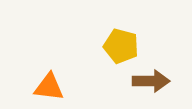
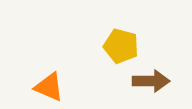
orange triangle: rotated 16 degrees clockwise
